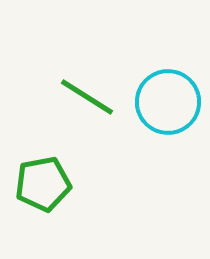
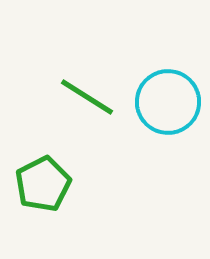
green pentagon: rotated 16 degrees counterclockwise
